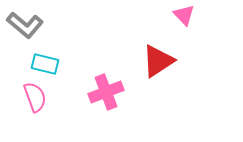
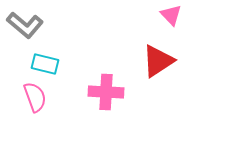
pink triangle: moved 13 px left
pink cross: rotated 24 degrees clockwise
